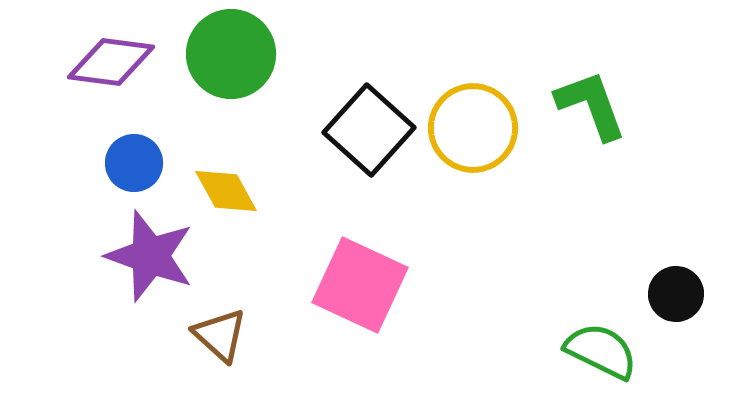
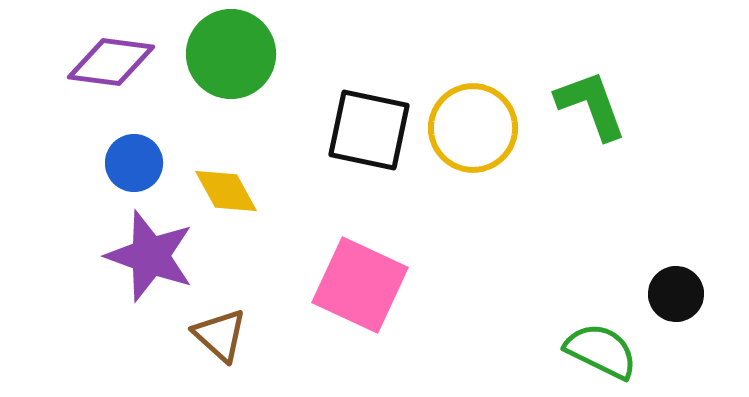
black square: rotated 30 degrees counterclockwise
